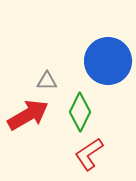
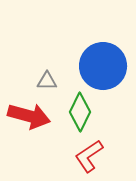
blue circle: moved 5 px left, 5 px down
red arrow: moved 1 px right, 1 px down; rotated 45 degrees clockwise
red L-shape: moved 2 px down
